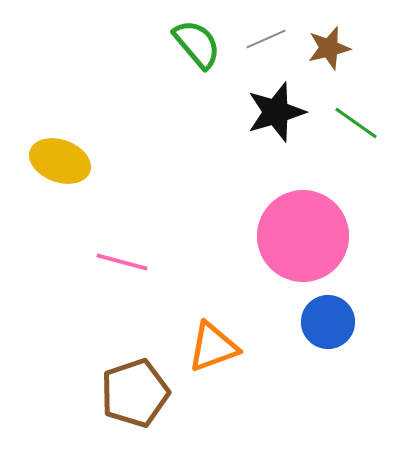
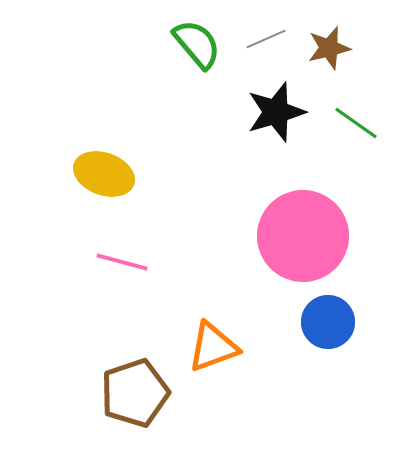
yellow ellipse: moved 44 px right, 13 px down
